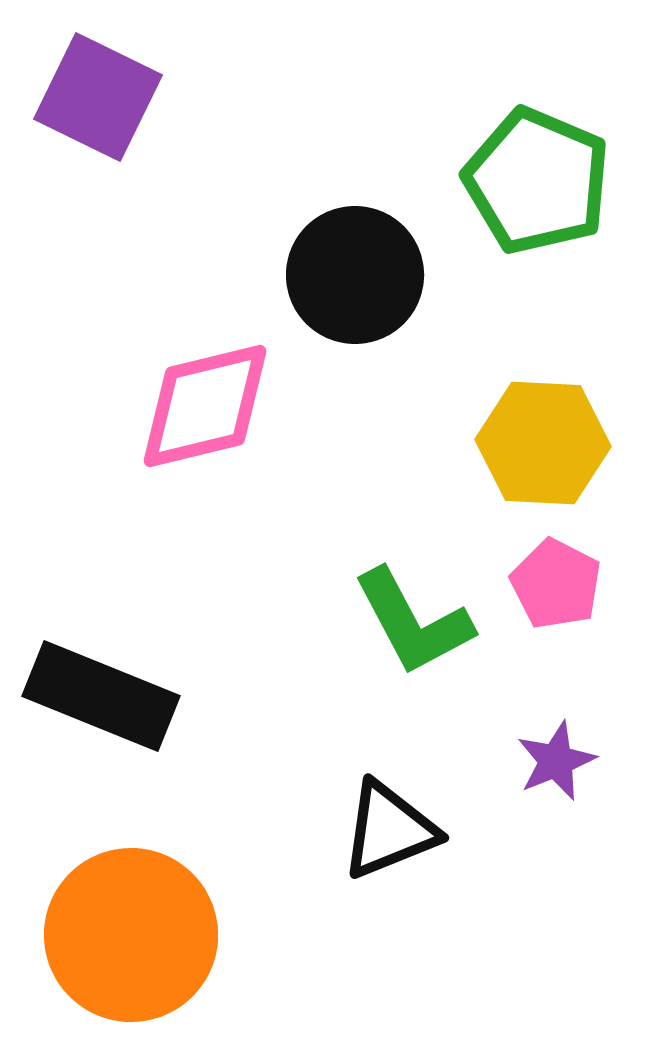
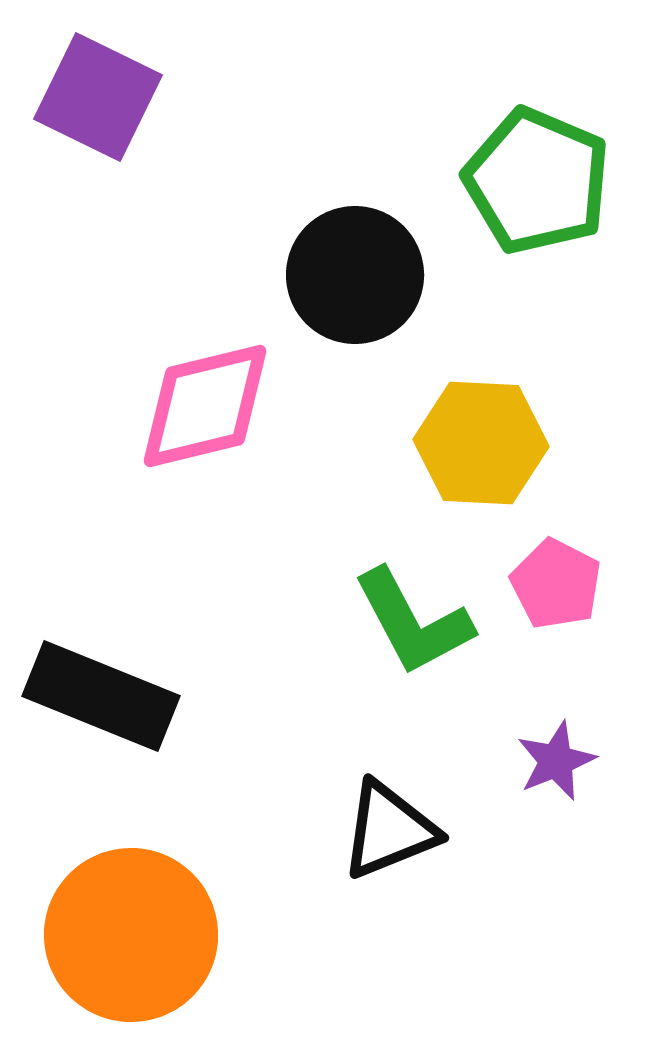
yellow hexagon: moved 62 px left
